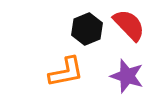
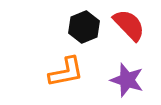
black hexagon: moved 3 px left, 2 px up
purple star: moved 4 px down
